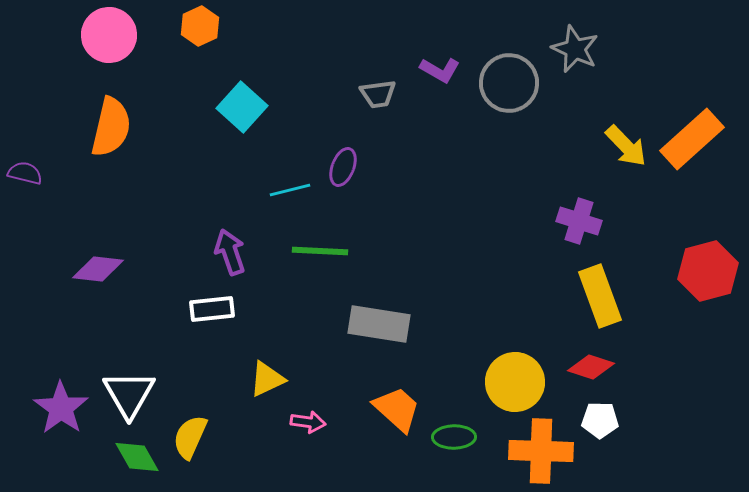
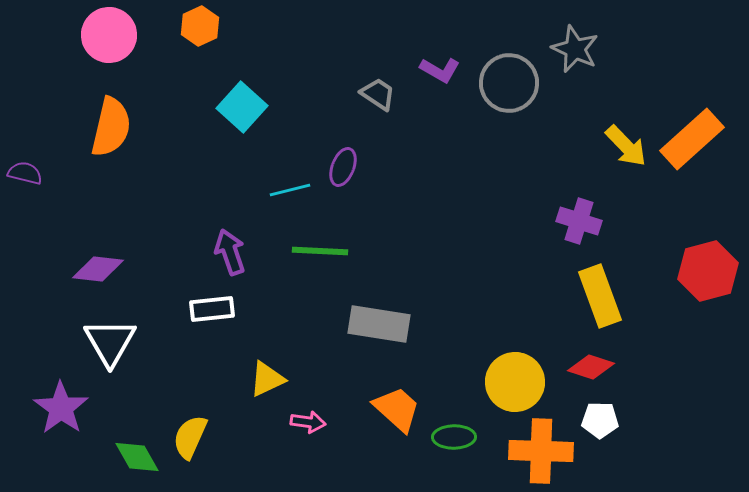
gray trapezoid: rotated 138 degrees counterclockwise
white triangle: moved 19 px left, 52 px up
